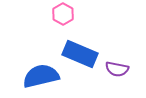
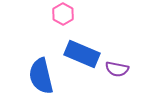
blue rectangle: moved 2 px right
blue semicircle: rotated 90 degrees counterclockwise
